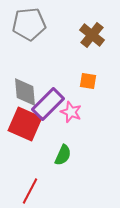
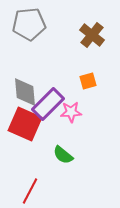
orange square: rotated 24 degrees counterclockwise
pink star: rotated 25 degrees counterclockwise
green semicircle: rotated 105 degrees clockwise
